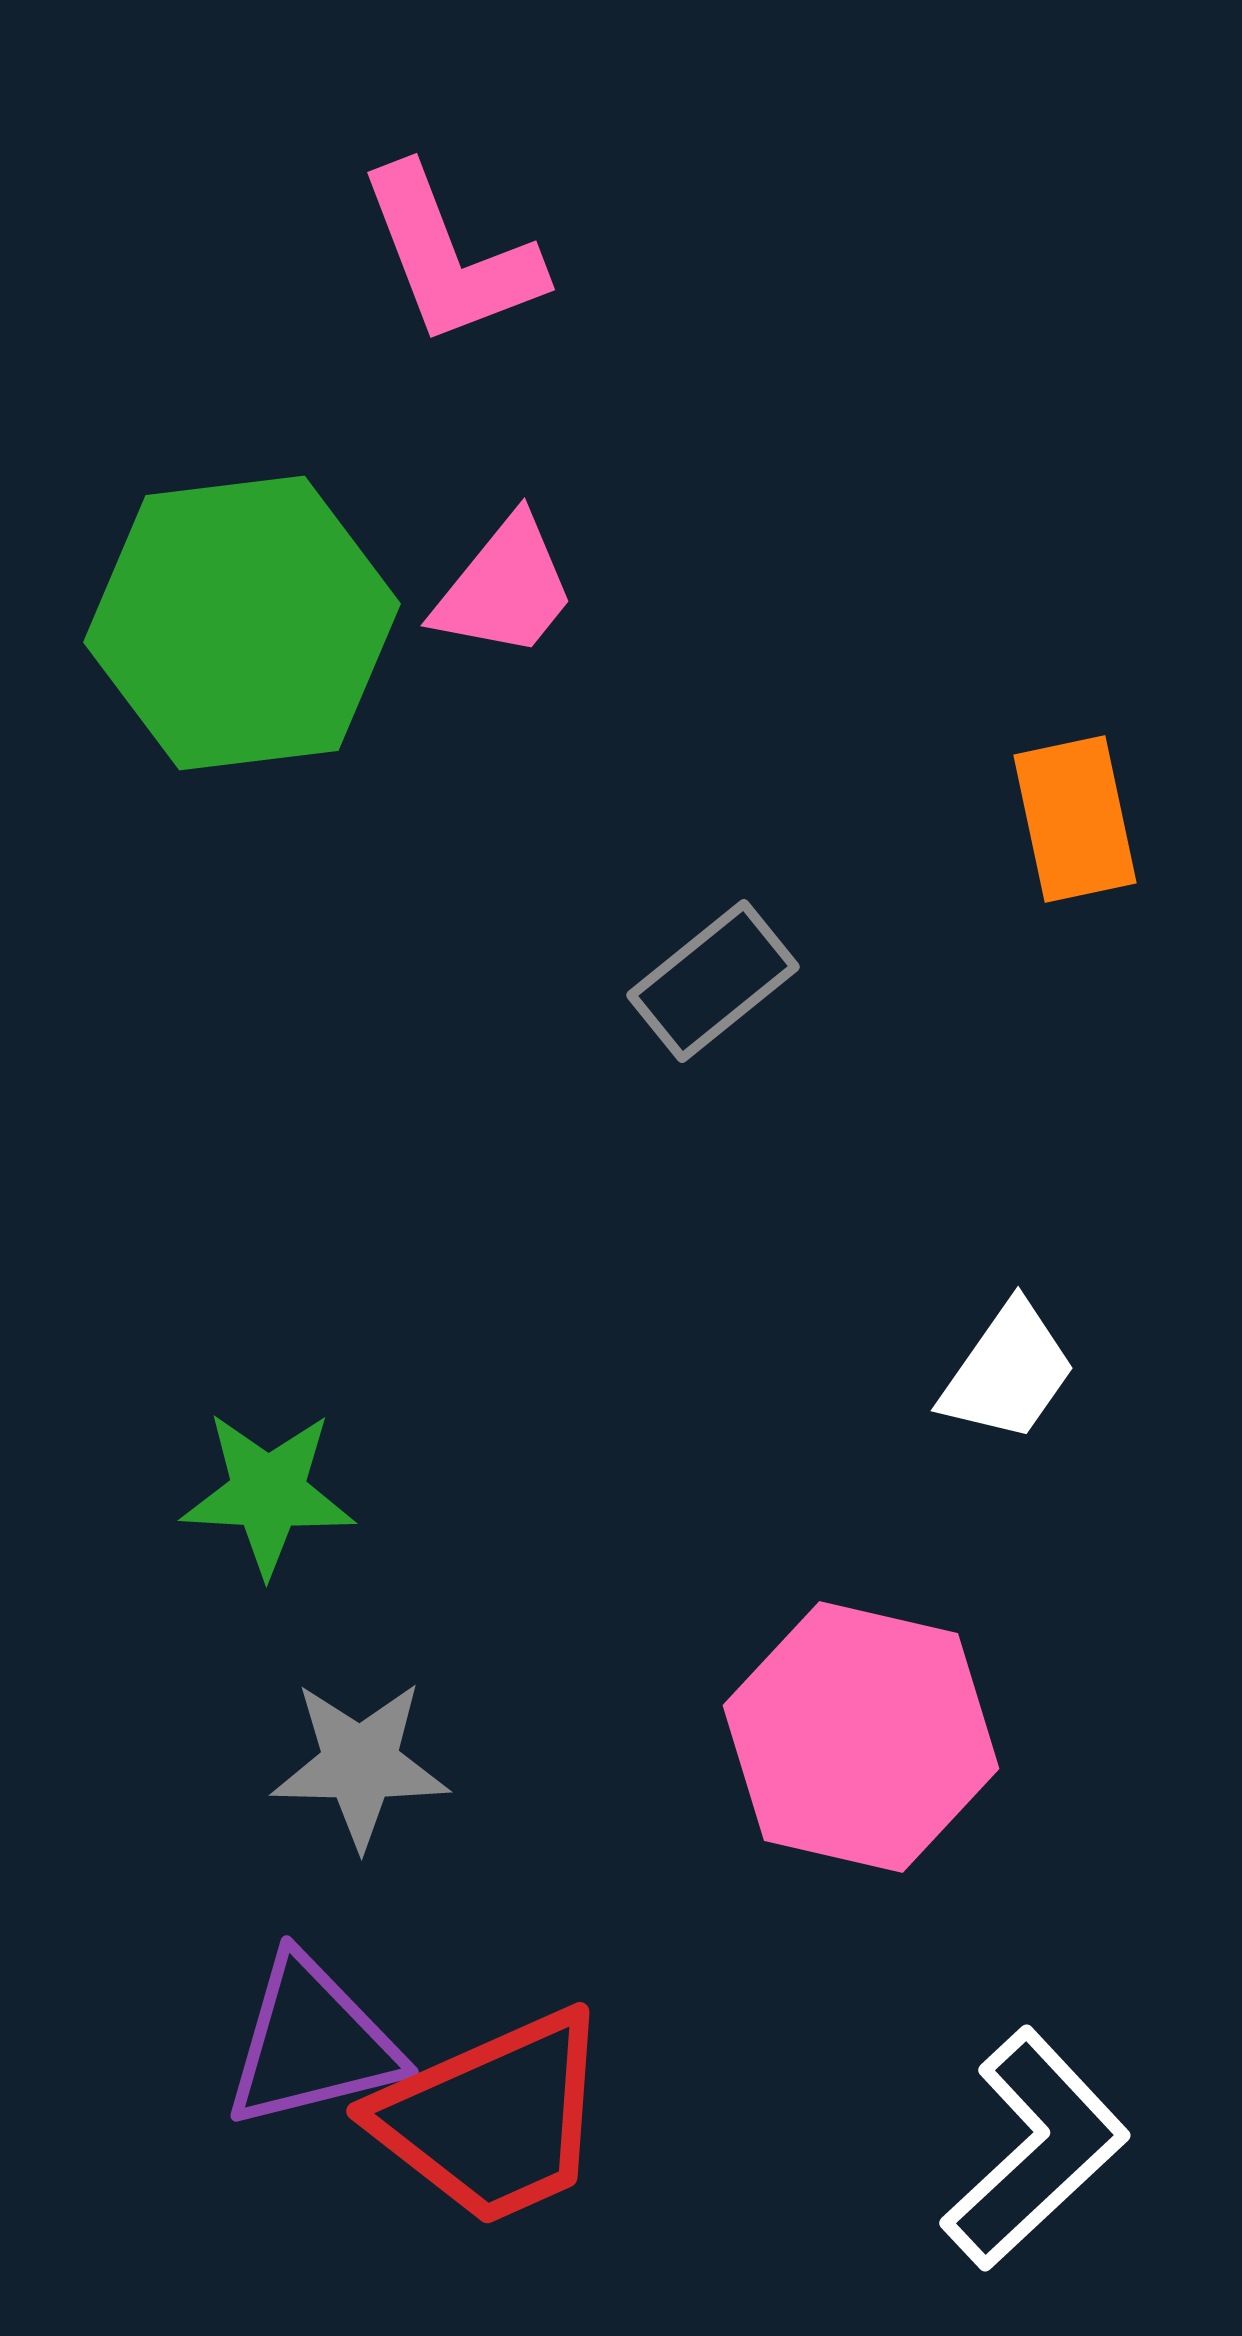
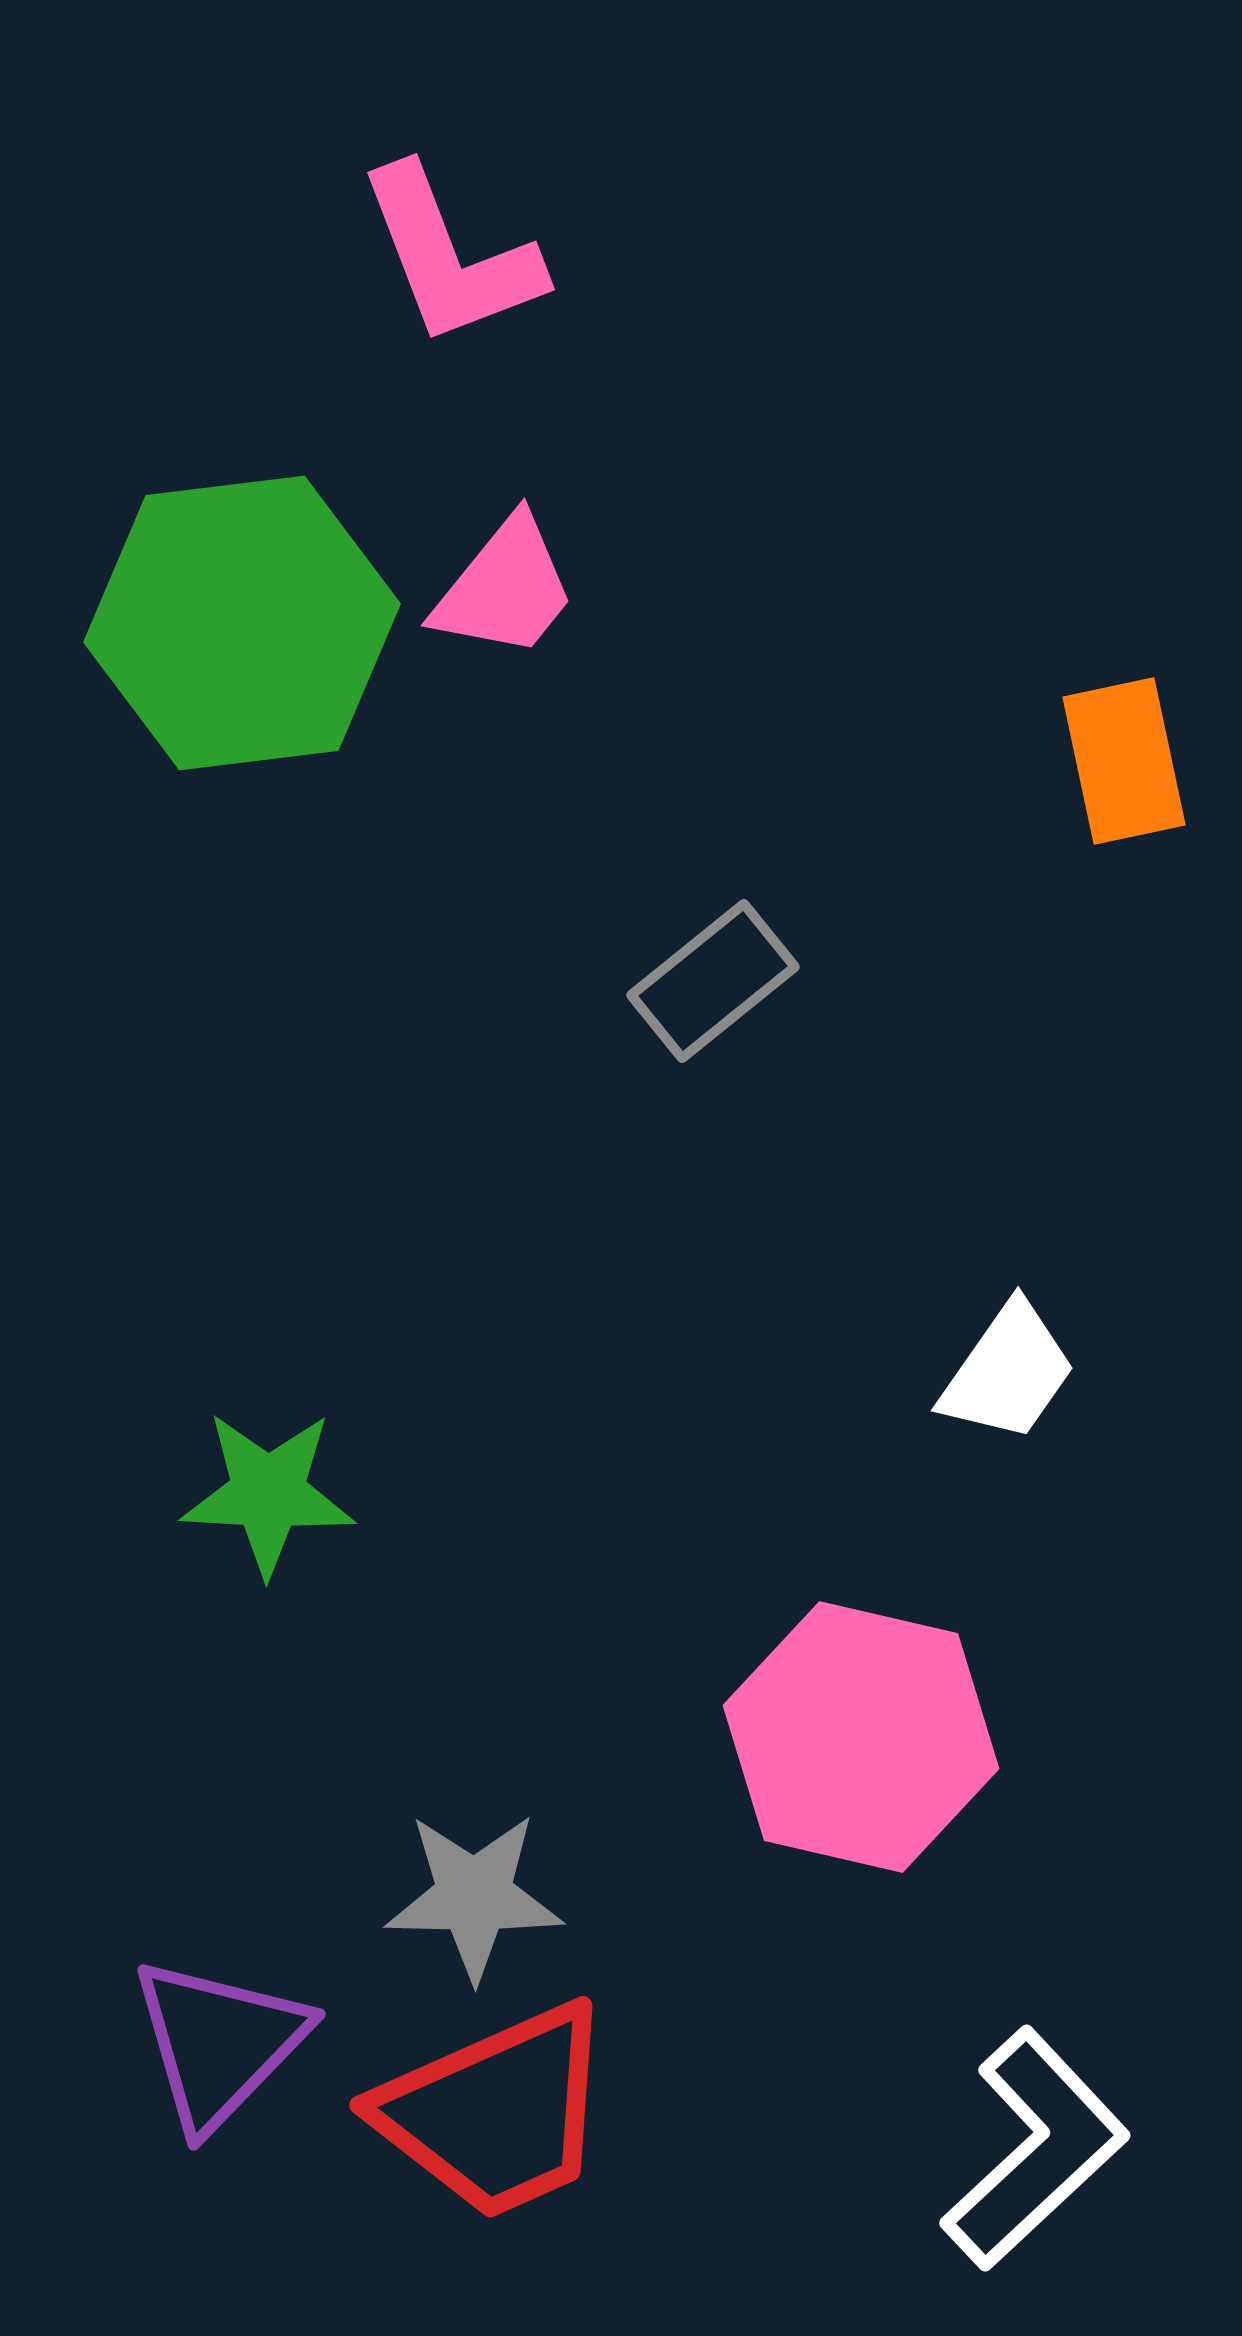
orange rectangle: moved 49 px right, 58 px up
gray star: moved 114 px right, 132 px down
purple triangle: moved 93 px left; rotated 32 degrees counterclockwise
red trapezoid: moved 3 px right, 6 px up
